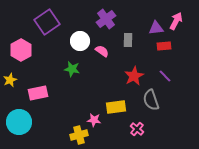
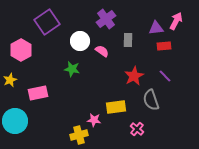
cyan circle: moved 4 px left, 1 px up
